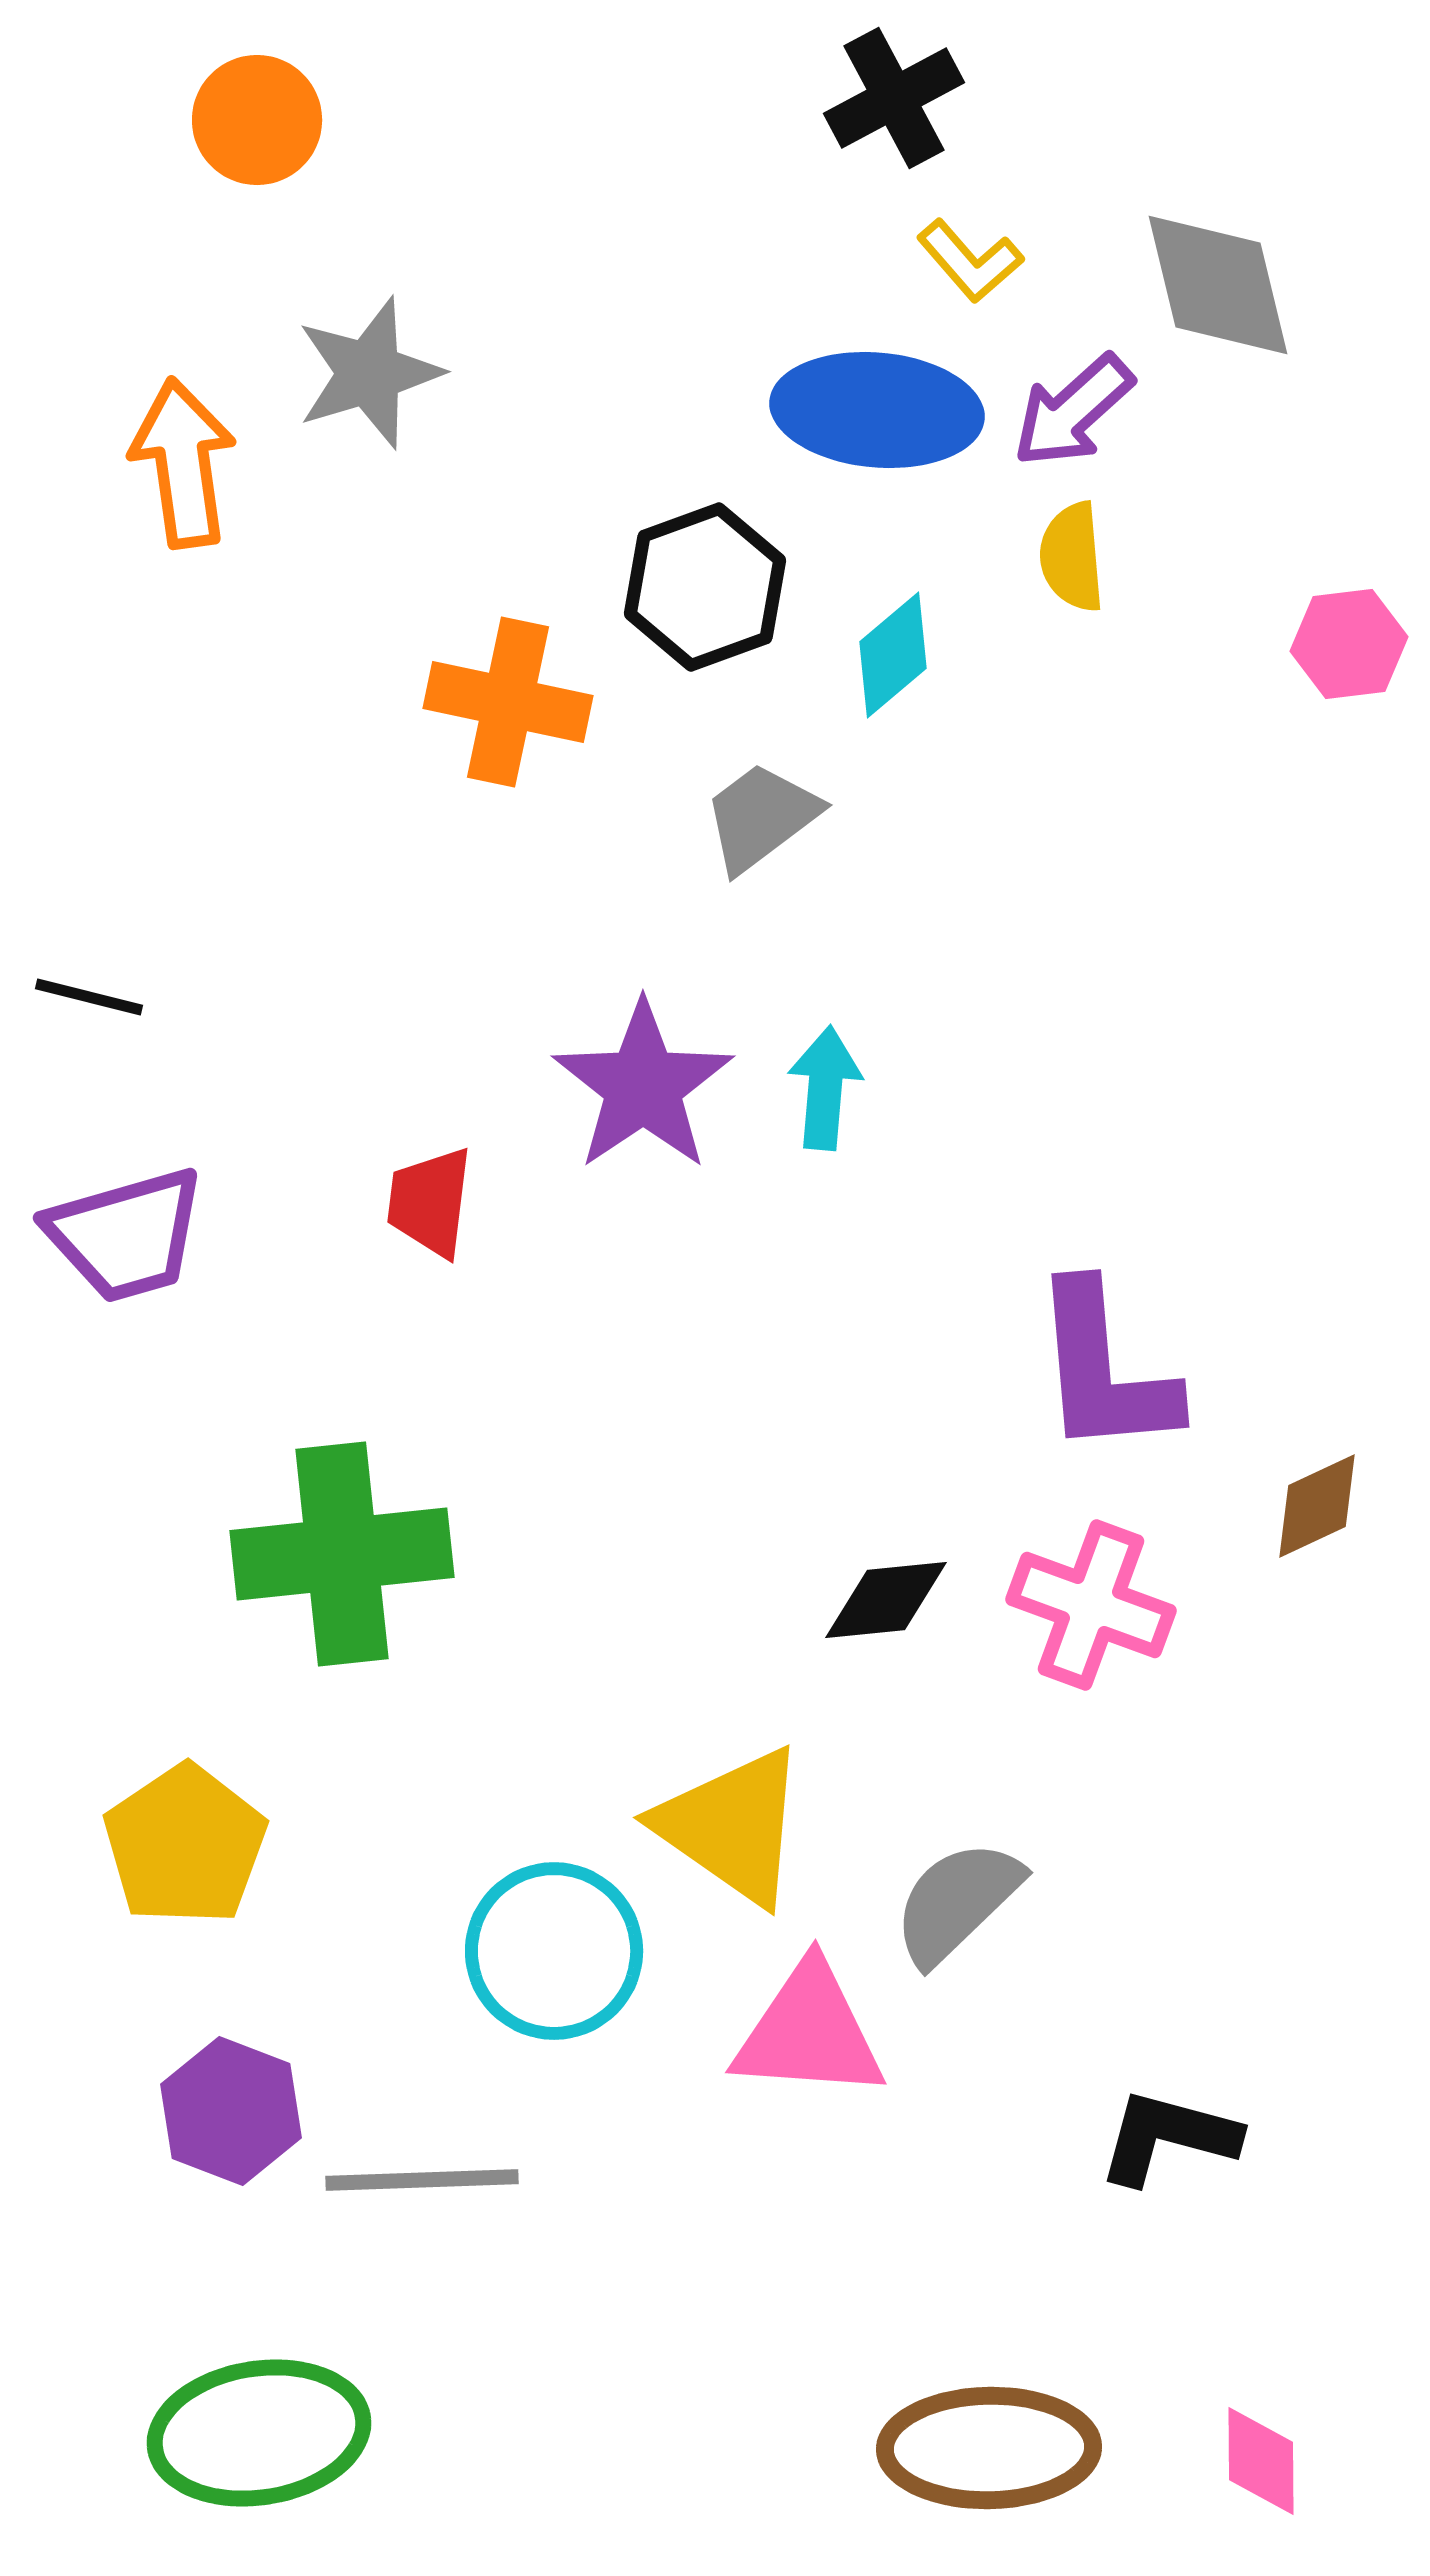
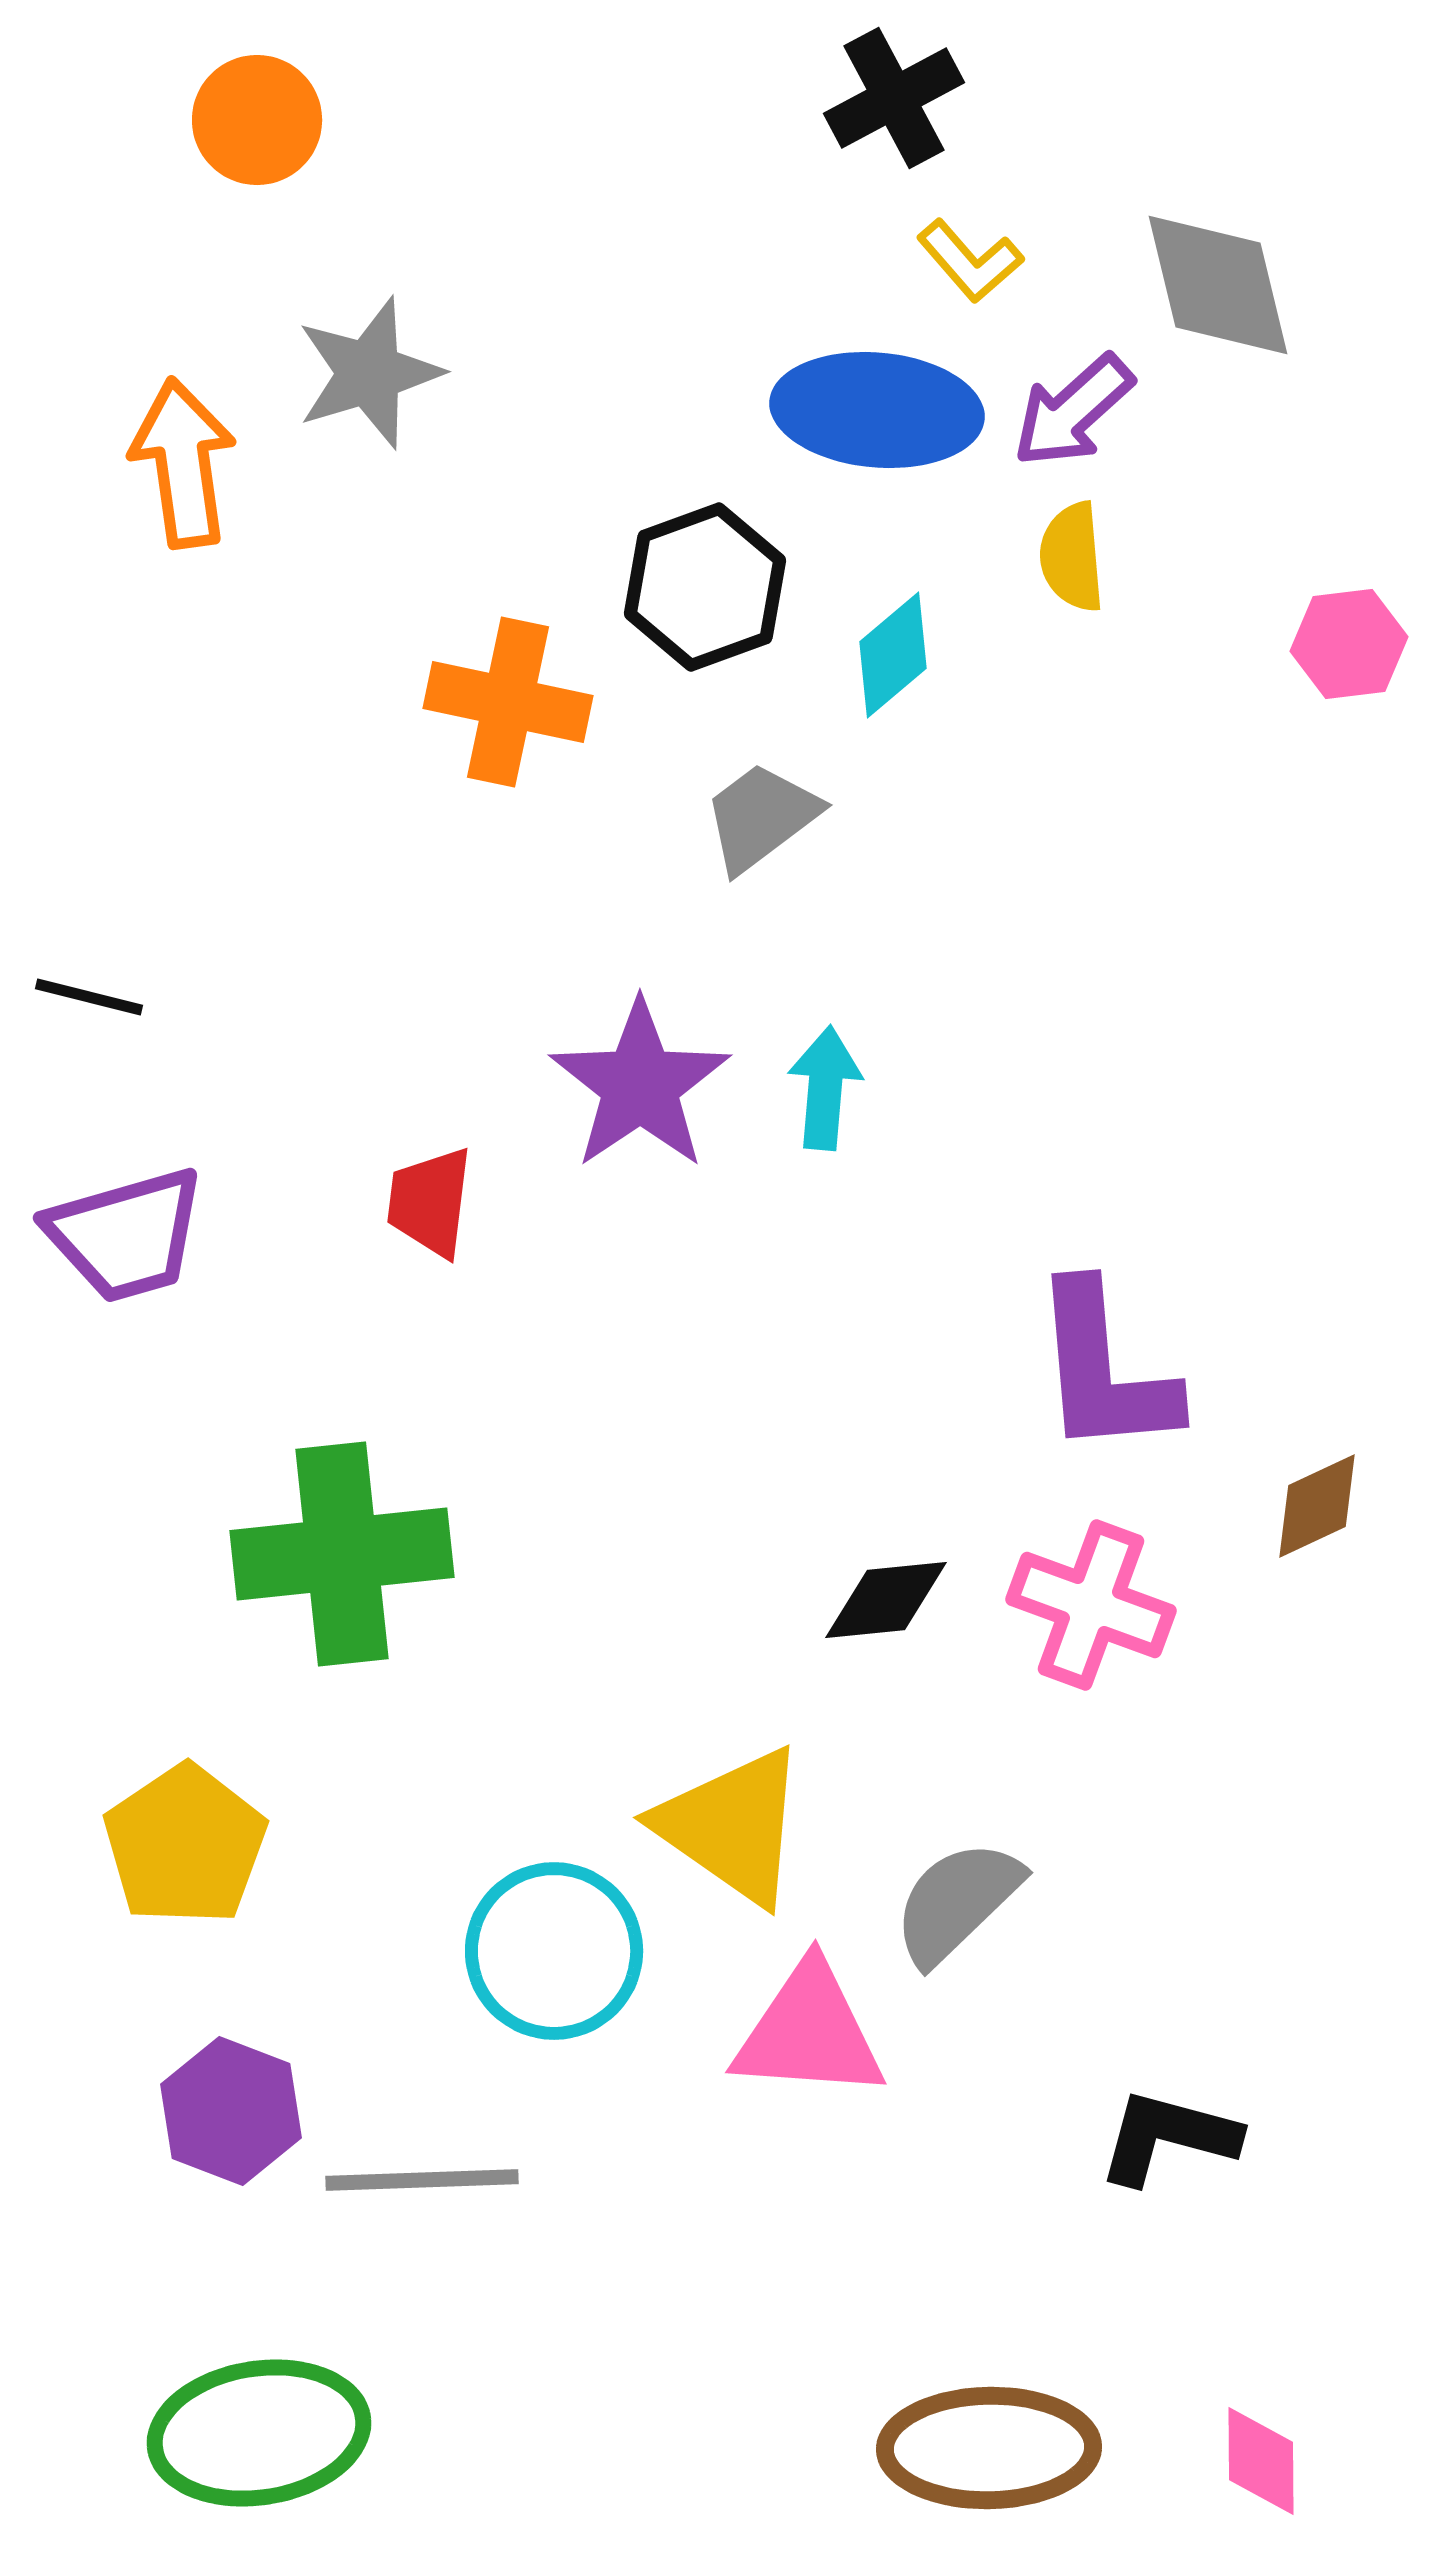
purple star: moved 3 px left, 1 px up
